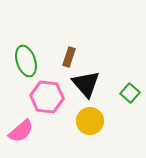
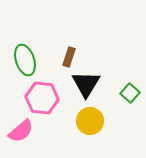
green ellipse: moved 1 px left, 1 px up
black triangle: rotated 12 degrees clockwise
pink hexagon: moved 5 px left, 1 px down
